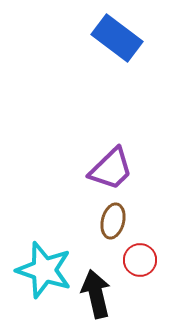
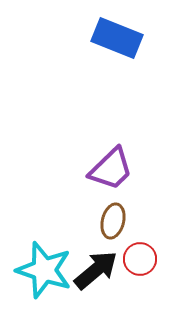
blue rectangle: rotated 15 degrees counterclockwise
red circle: moved 1 px up
black arrow: moved 24 px up; rotated 63 degrees clockwise
